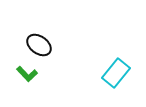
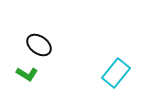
green L-shape: rotated 15 degrees counterclockwise
